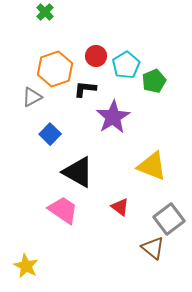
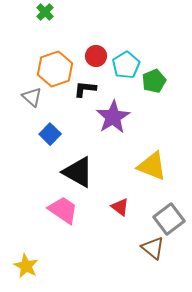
gray triangle: rotated 50 degrees counterclockwise
